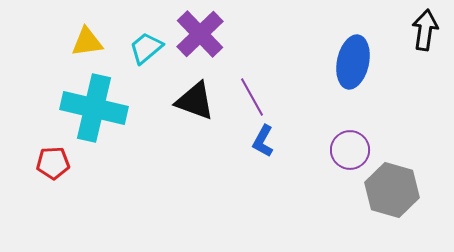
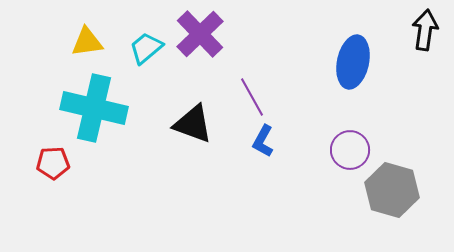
black triangle: moved 2 px left, 23 px down
